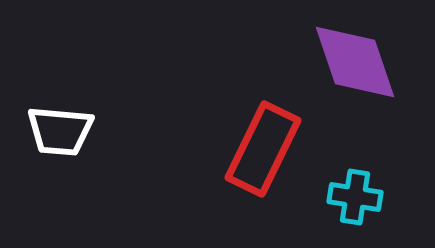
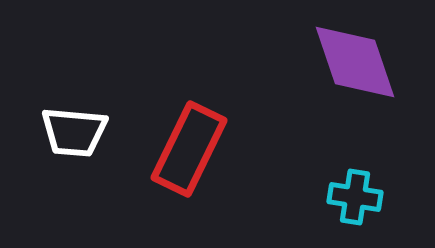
white trapezoid: moved 14 px right, 1 px down
red rectangle: moved 74 px left
